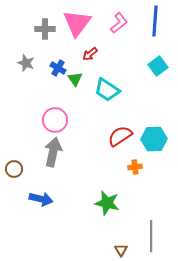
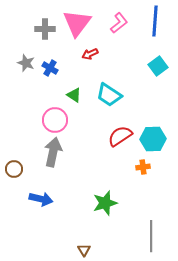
red arrow: rotated 14 degrees clockwise
blue cross: moved 8 px left
green triangle: moved 1 px left, 16 px down; rotated 21 degrees counterclockwise
cyan trapezoid: moved 2 px right, 5 px down
cyan hexagon: moved 1 px left
orange cross: moved 8 px right
green star: moved 2 px left; rotated 30 degrees counterclockwise
brown triangle: moved 37 px left
